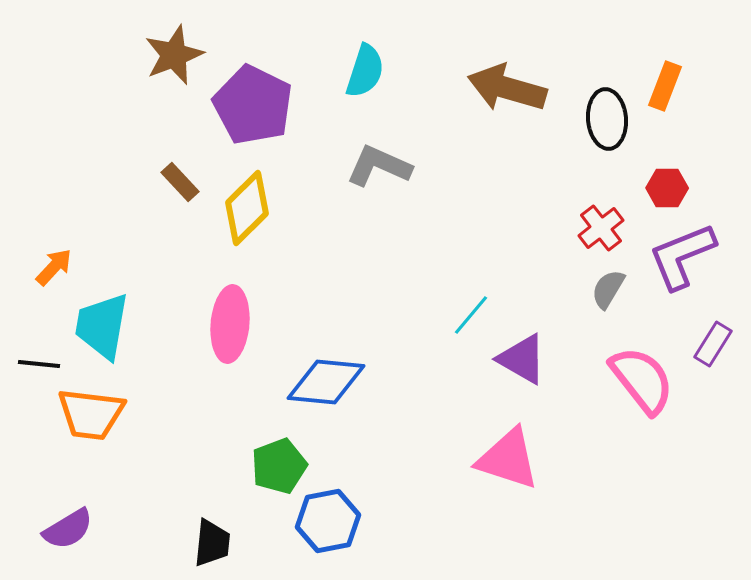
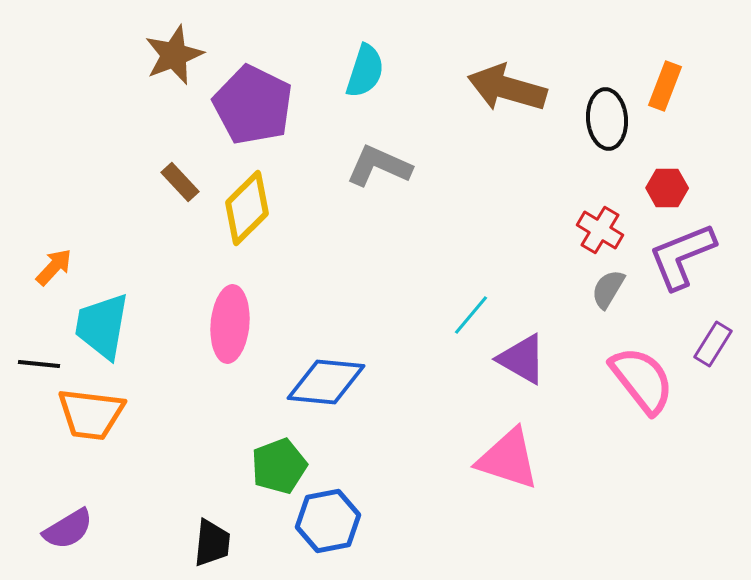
red cross: moved 1 px left, 2 px down; rotated 21 degrees counterclockwise
